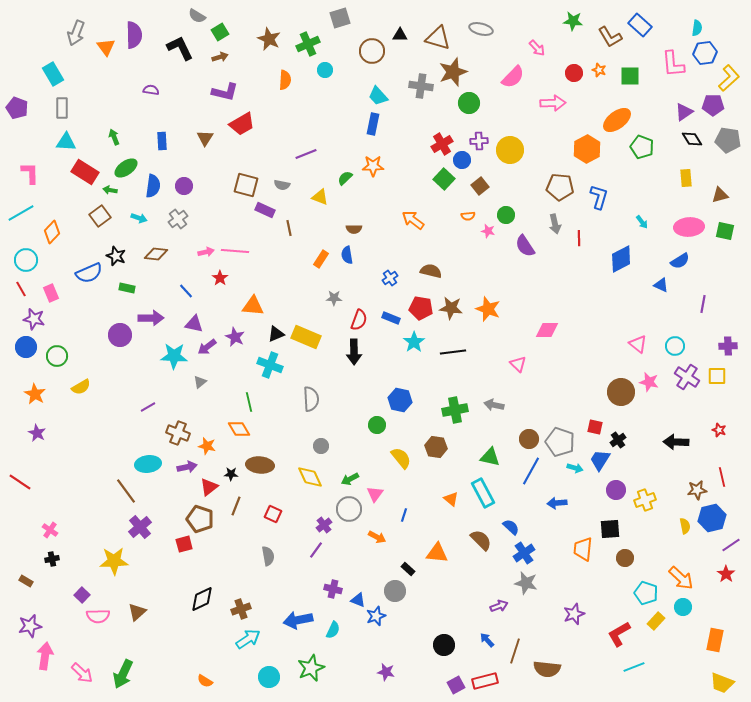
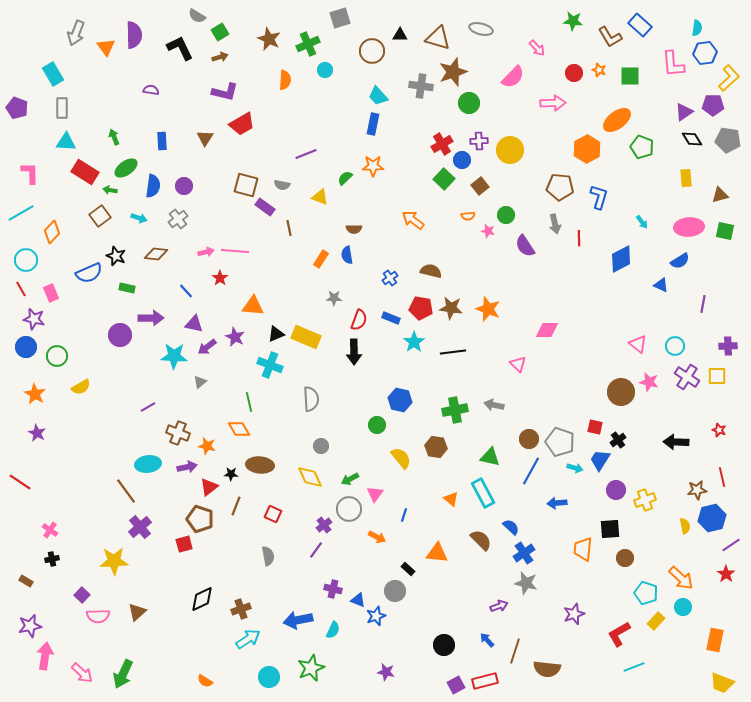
purple rectangle at (265, 210): moved 3 px up; rotated 12 degrees clockwise
